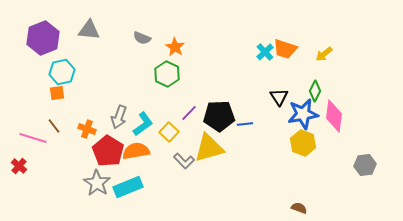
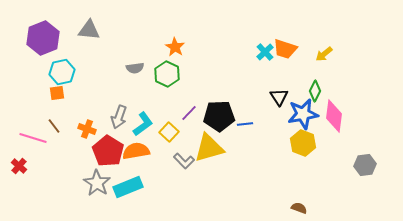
gray semicircle: moved 7 px left, 30 px down; rotated 30 degrees counterclockwise
